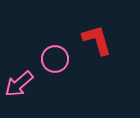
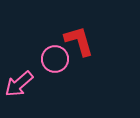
red L-shape: moved 18 px left, 1 px down
